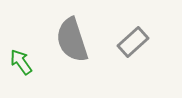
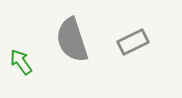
gray rectangle: rotated 16 degrees clockwise
